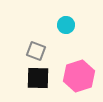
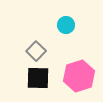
gray square: rotated 24 degrees clockwise
